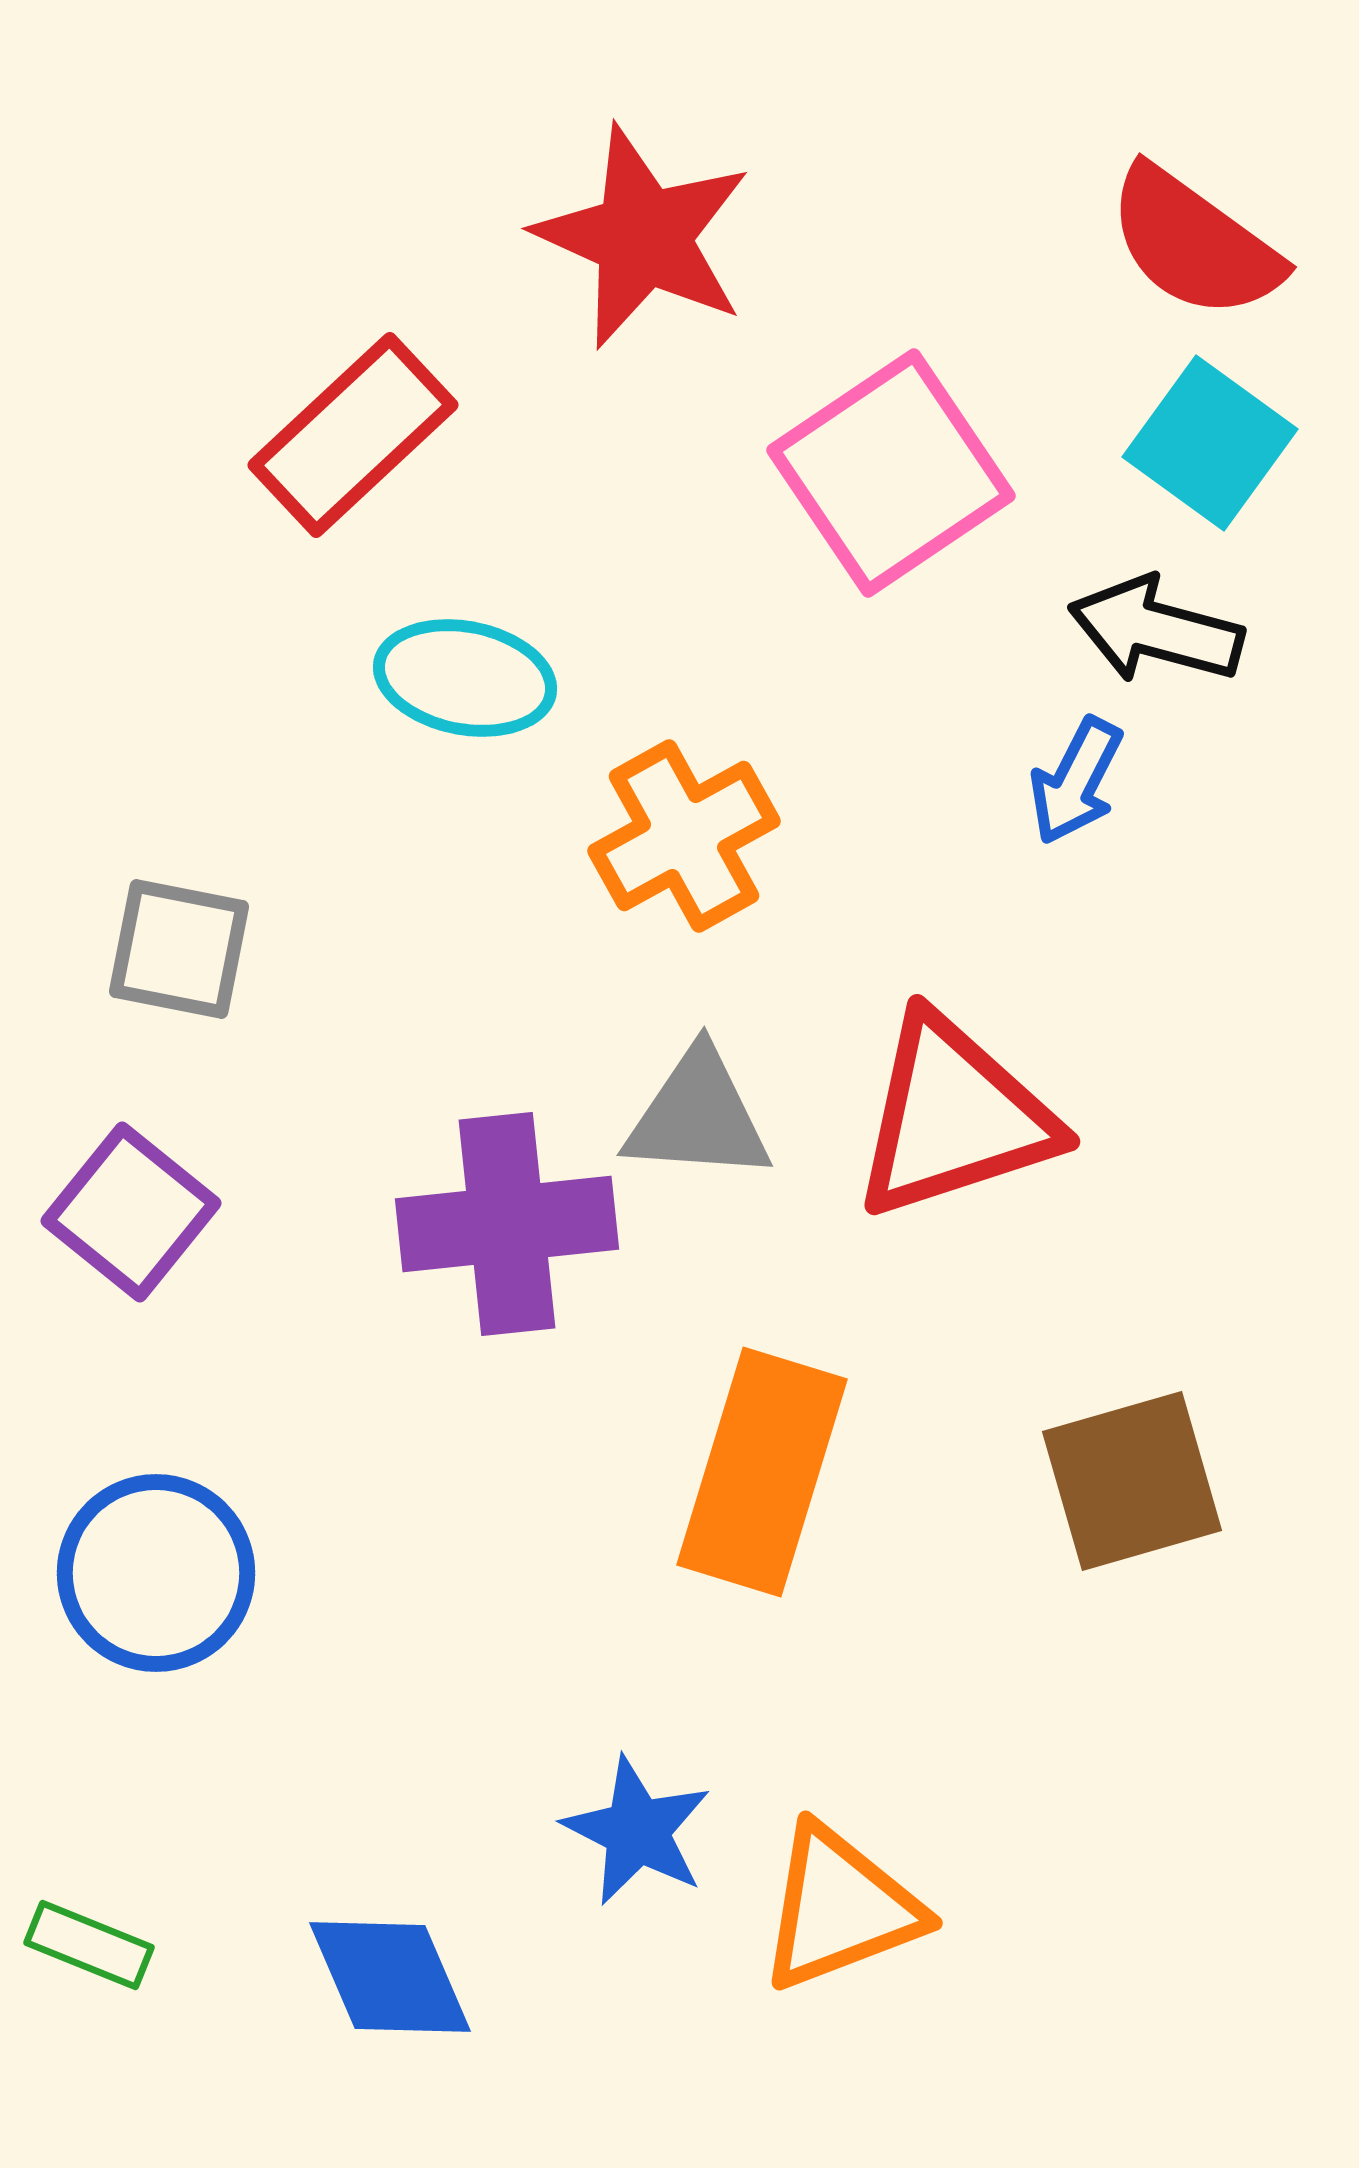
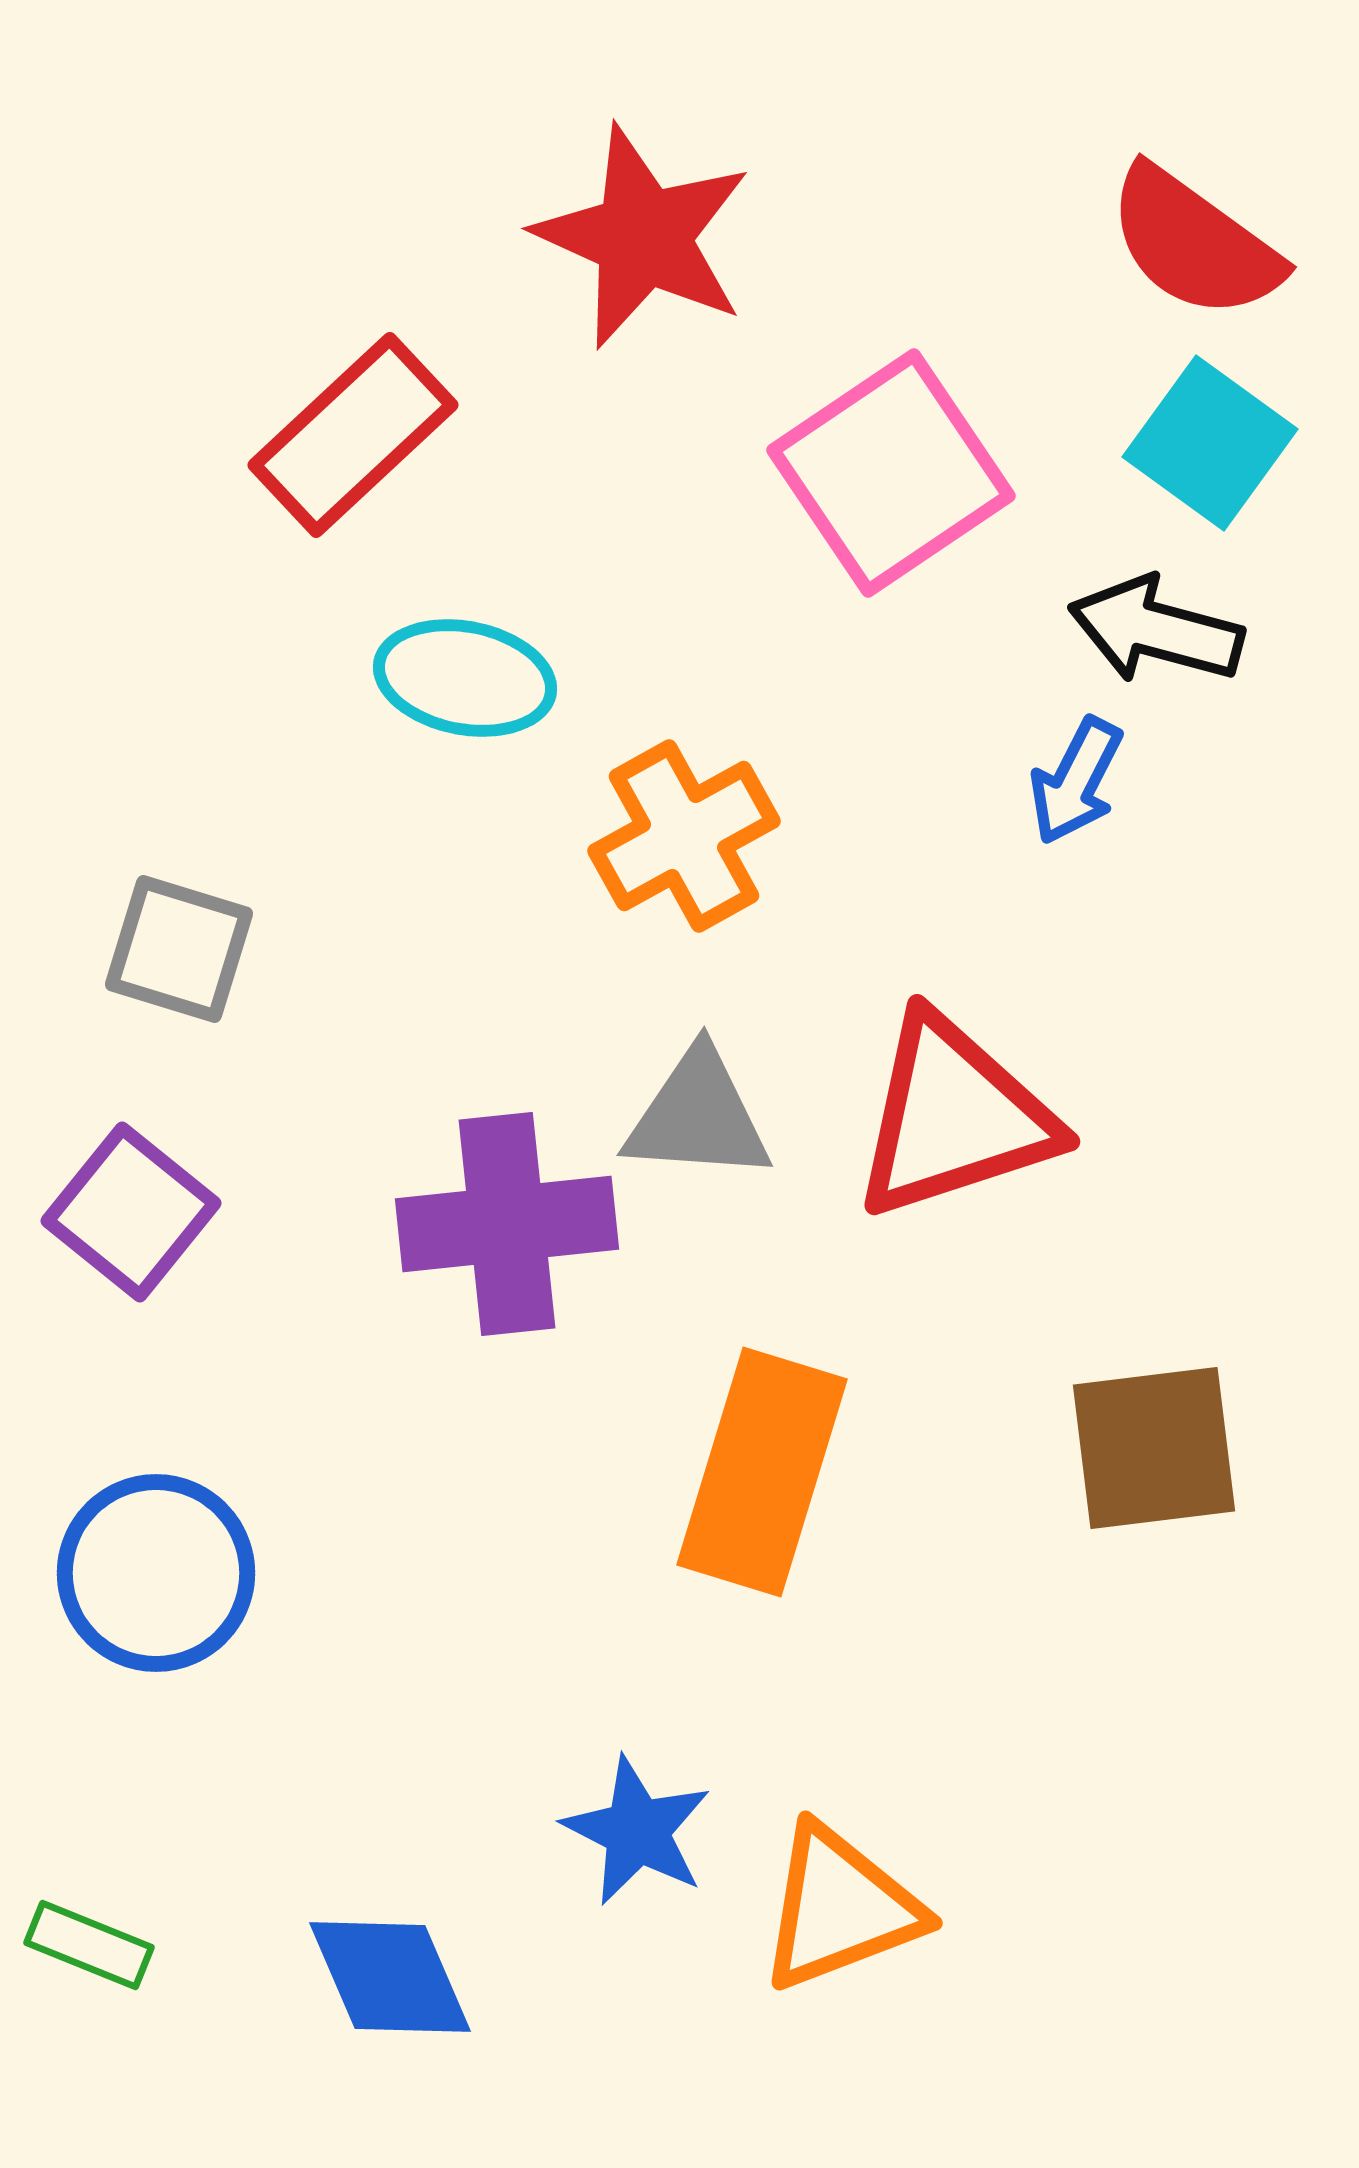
gray square: rotated 6 degrees clockwise
brown square: moved 22 px right, 33 px up; rotated 9 degrees clockwise
